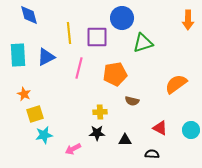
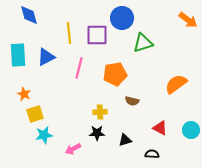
orange arrow: rotated 54 degrees counterclockwise
purple square: moved 2 px up
black triangle: rotated 16 degrees counterclockwise
